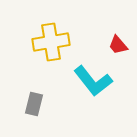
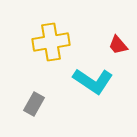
cyan L-shape: rotated 18 degrees counterclockwise
gray rectangle: rotated 15 degrees clockwise
